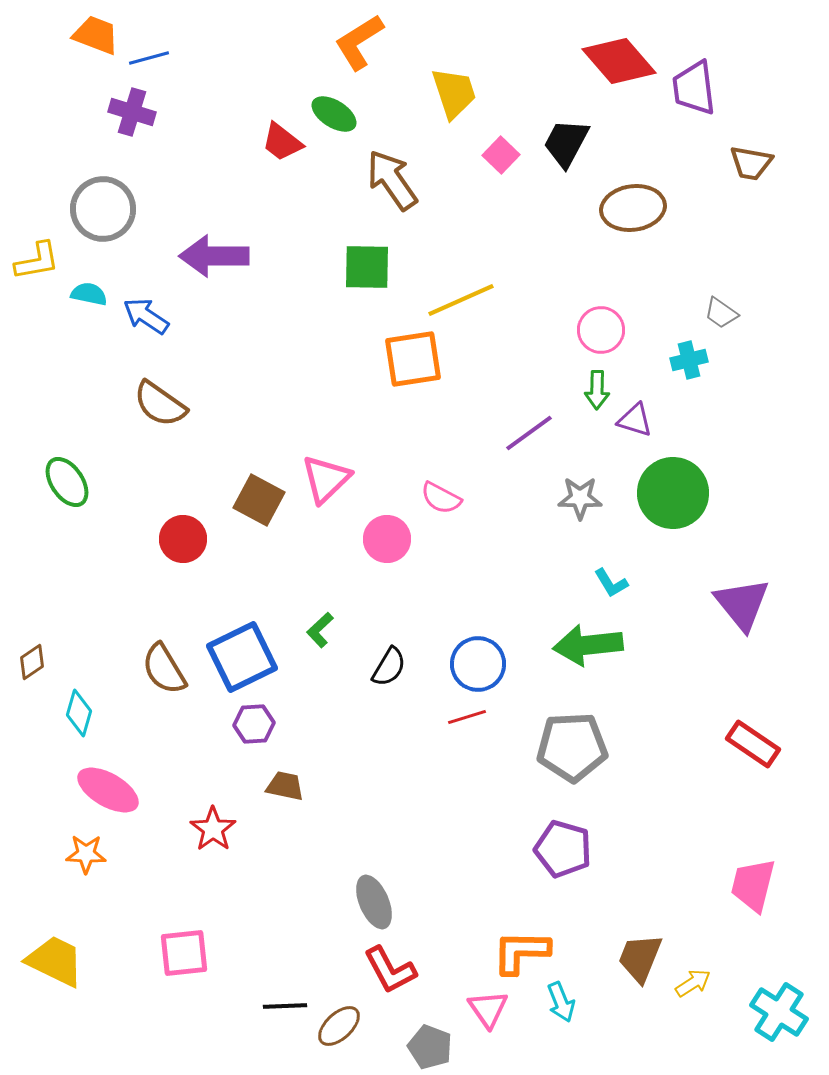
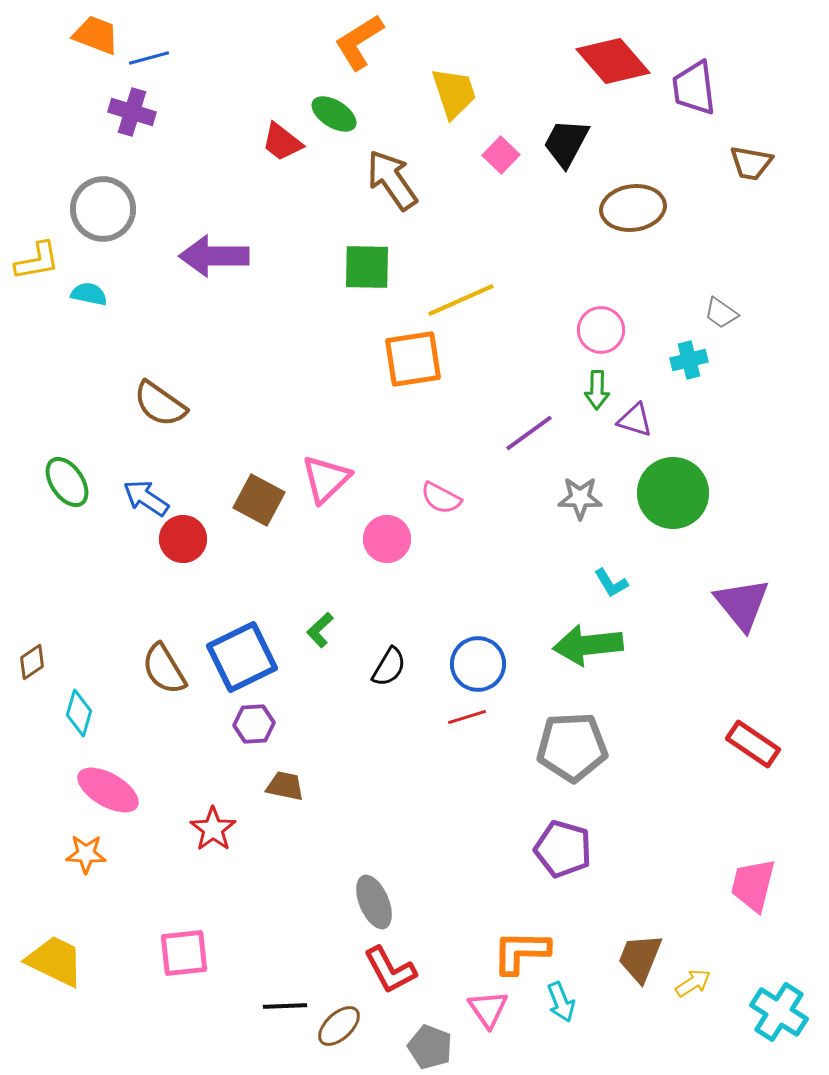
red diamond at (619, 61): moved 6 px left
blue arrow at (146, 316): moved 182 px down
